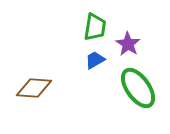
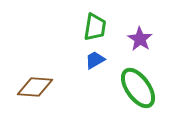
purple star: moved 12 px right, 5 px up
brown diamond: moved 1 px right, 1 px up
